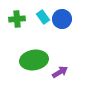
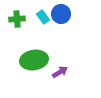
blue circle: moved 1 px left, 5 px up
